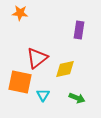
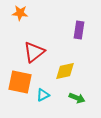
red triangle: moved 3 px left, 6 px up
yellow diamond: moved 2 px down
cyan triangle: rotated 32 degrees clockwise
